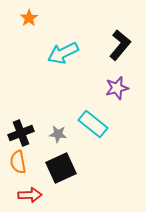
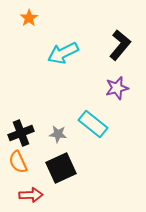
orange semicircle: rotated 15 degrees counterclockwise
red arrow: moved 1 px right
